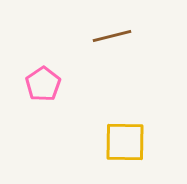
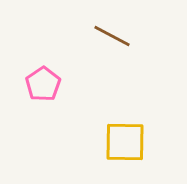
brown line: rotated 42 degrees clockwise
